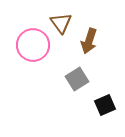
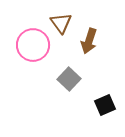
gray square: moved 8 px left; rotated 15 degrees counterclockwise
